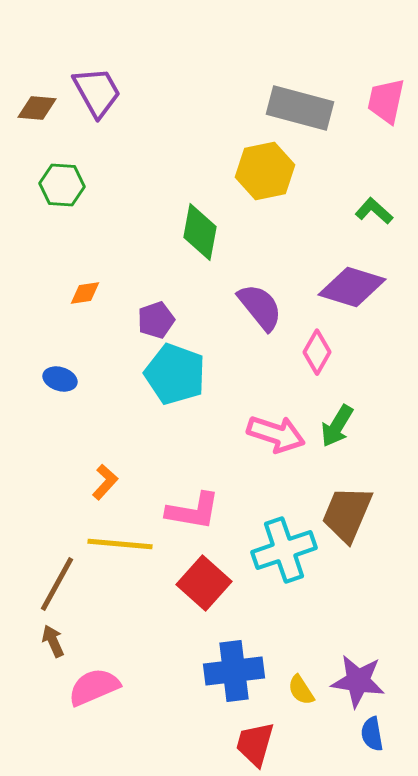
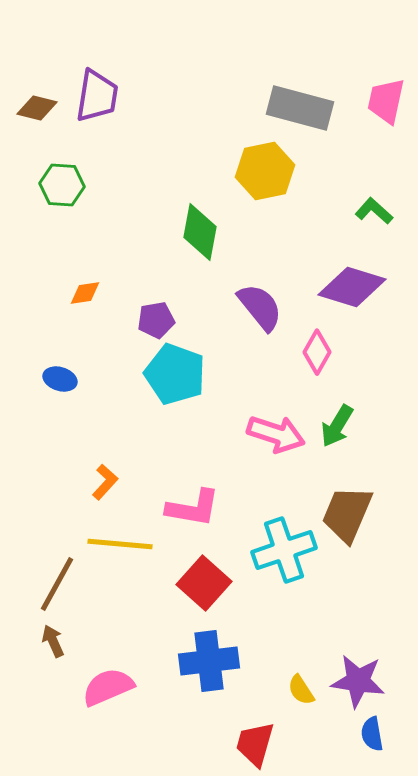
purple trapezoid: moved 4 px down; rotated 38 degrees clockwise
brown diamond: rotated 9 degrees clockwise
purple pentagon: rotated 9 degrees clockwise
pink L-shape: moved 3 px up
blue cross: moved 25 px left, 10 px up
pink semicircle: moved 14 px right
